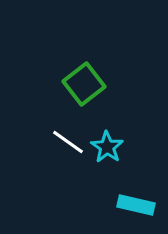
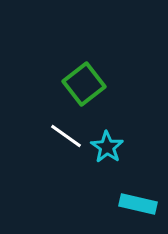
white line: moved 2 px left, 6 px up
cyan rectangle: moved 2 px right, 1 px up
